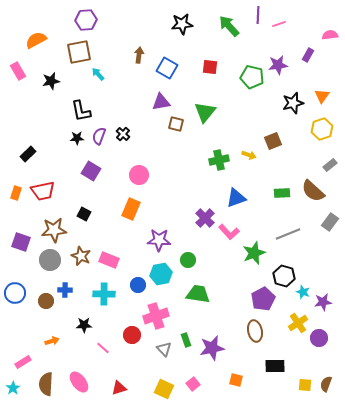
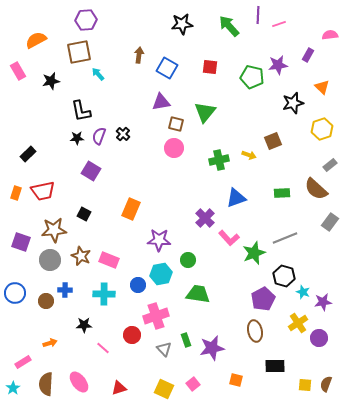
orange triangle at (322, 96): moved 9 px up; rotated 21 degrees counterclockwise
pink circle at (139, 175): moved 35 px right, 27 px up
brown semicircle at (313, 191): moved 3 px right, 2 px up
pink L-shape at (229, 232): moved 6 px down
gray line at (288, 234): moved 3 px left, 4 px down
orange arrow at (52, 341): moved 2 px left, 2 px down
